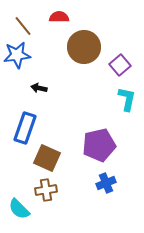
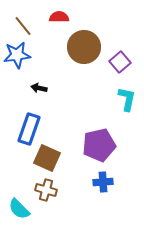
purple square: moved 3 px up
blue rectangle: moved 4 px right, 1 px down
blue cross: moved 3 px left, 1 px up; rotated 18 degrees clockwise
brown cross: rotated 25 degrees clockwise
